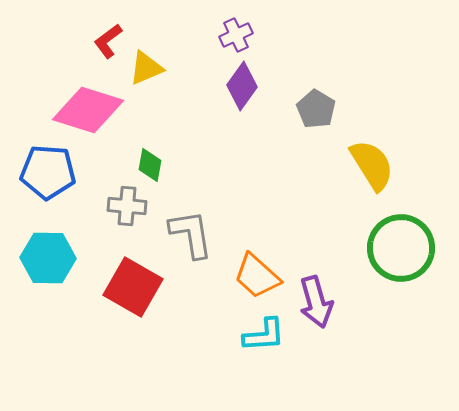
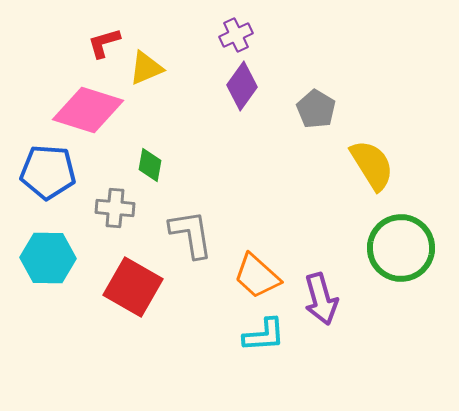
red L-shape: moved 4 px left, 2 px down; rotated 21 degrees clockwise
gray cross: moved 12 px left, 2 px down
purple arrow: moved 5 px right, 3 px up
